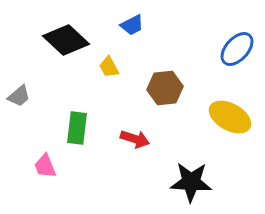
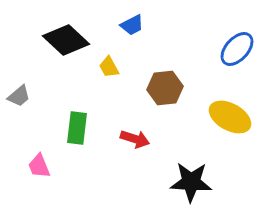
pink trapezoid: moved 6 px left
